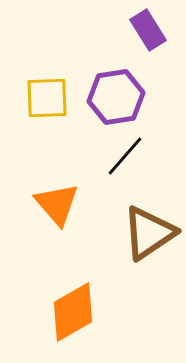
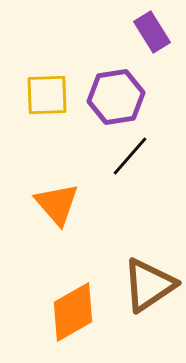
purple rectangle: moved 4 px right, 2 px down
yellow square: moved 3 px up
black line: moved 5 px right
brown triangle: moved 52 px down
